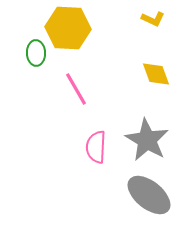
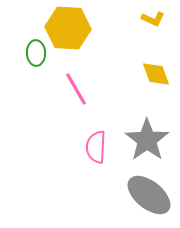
gray star: rotated 6 degrees clockwise
